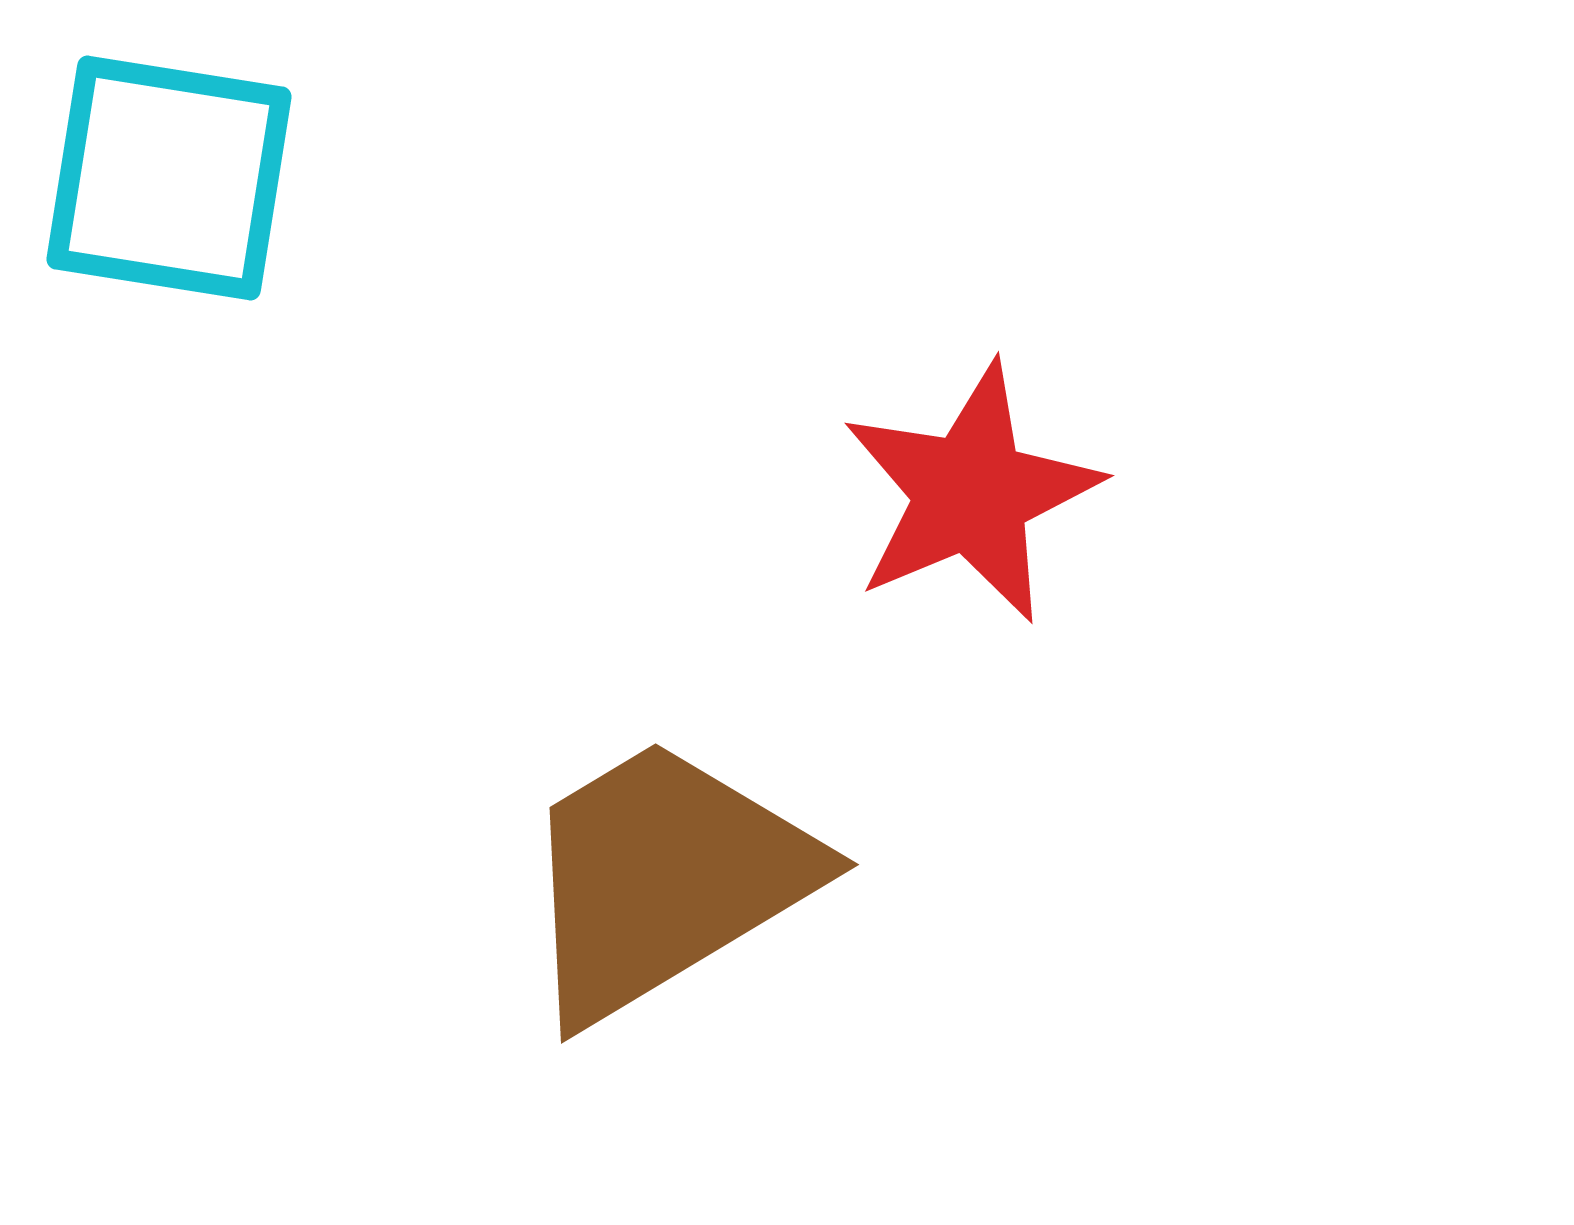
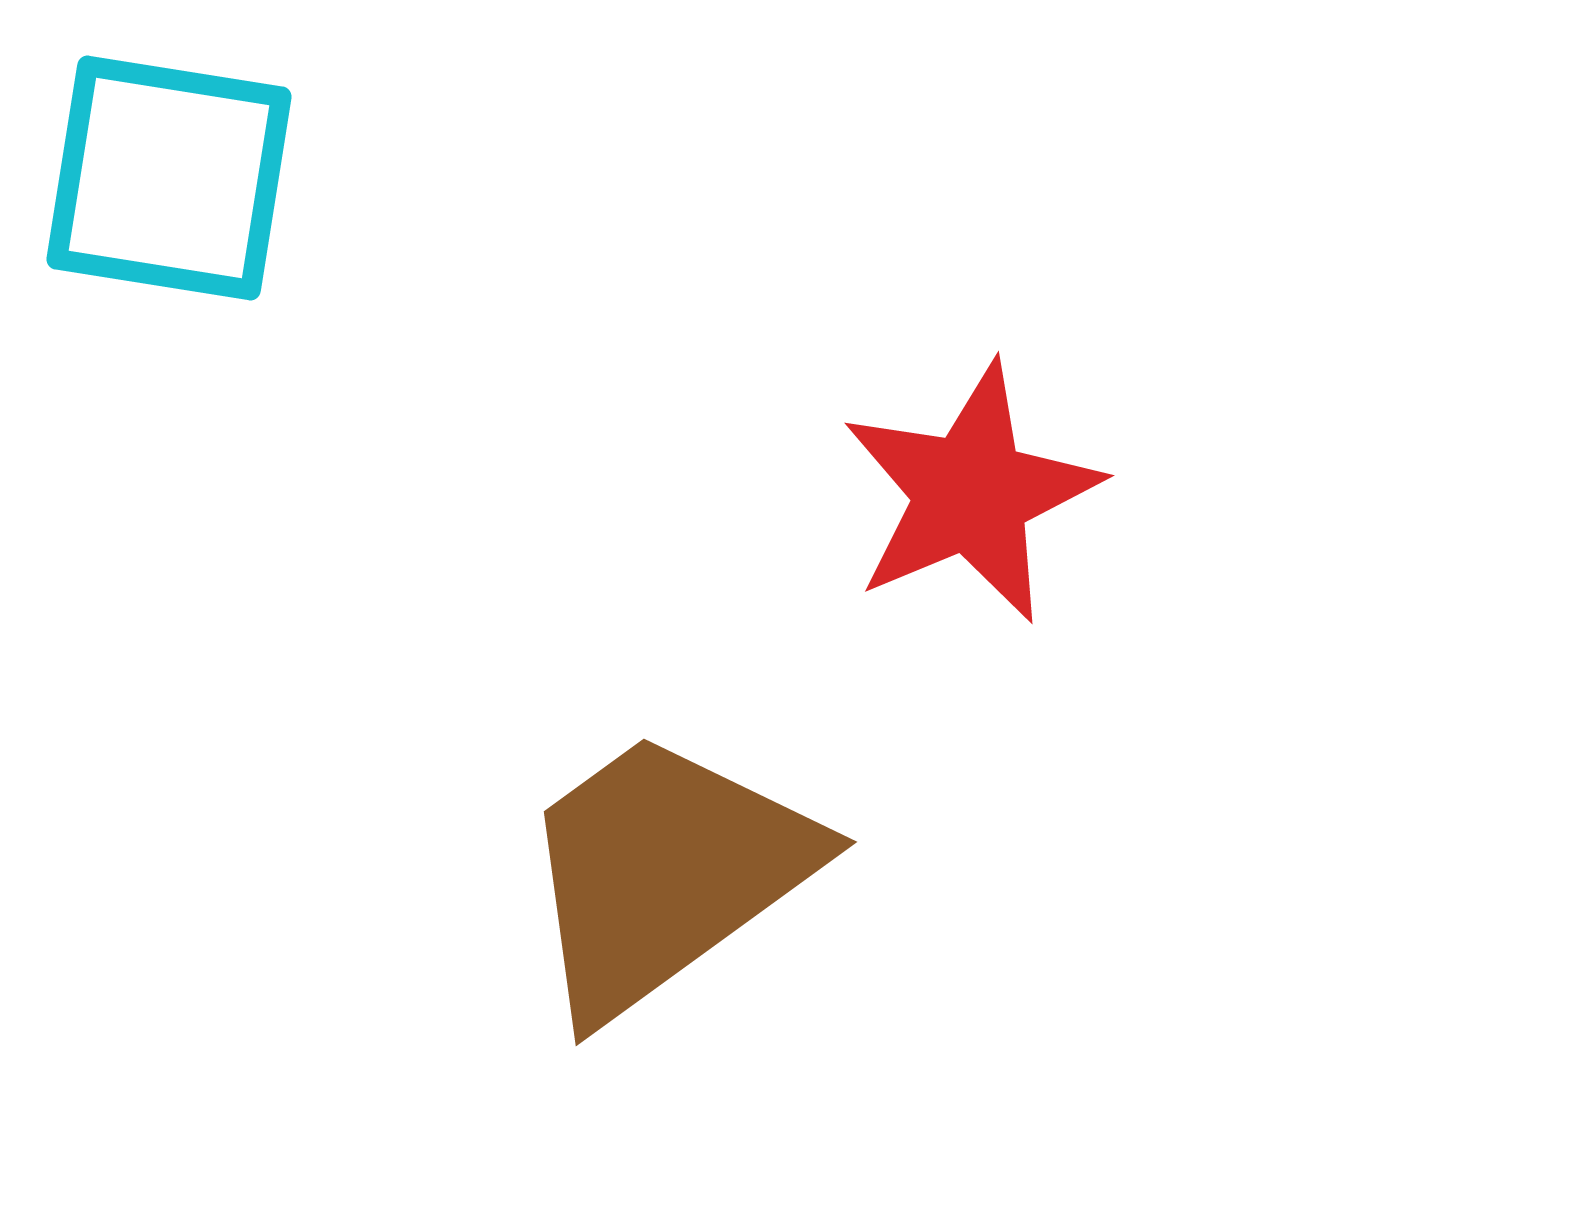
brown trapezoid: moved 6 px up; rotated 5 degrees counterclockwise
